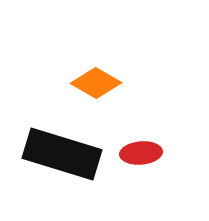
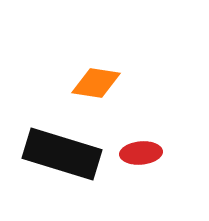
orange diamond: rotated 21 degrees counterclockwise
